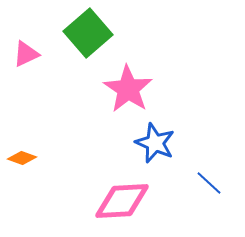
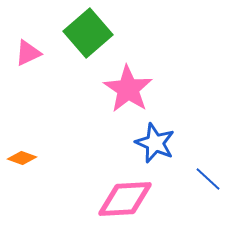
pink triangle: moved 2 px right, 1 px up
blue line: moved 1 px left, 4 px up
pink diamond: moved 3 px right, 2 px up
